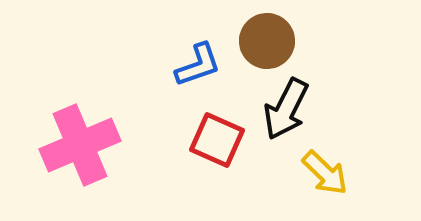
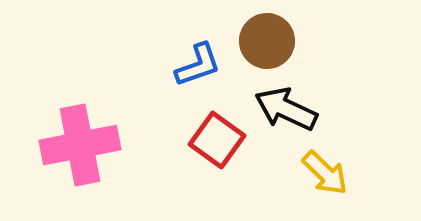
black arrow: rotated 88 degrees clockwise
red square: rotated 12 degrees clockwise
pink cross: rotated 12 degrees clockwise
